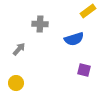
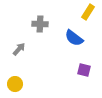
yellow rectangle: moved 1 px down; rotated 21 degrees counterclockwise
blue semicircle: moved 1 px up; rotated 54 degrees clockwise
yellow circle: moved 1 px left, 1 px down
